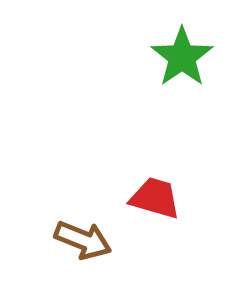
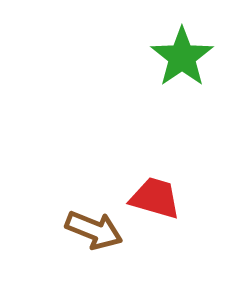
brown arrow: moved 11 px right, 10 px up
